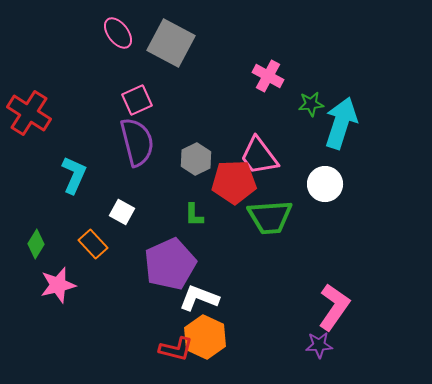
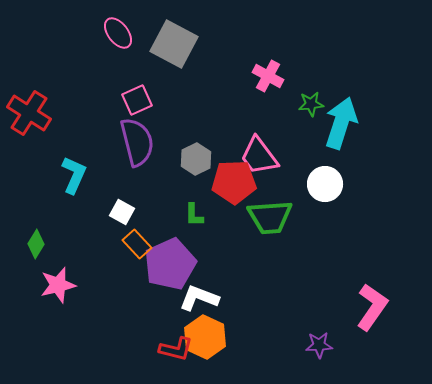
gray square: moved 3 px right, 1 px down
orange rectangle: moved 44 px right
pink L-shape: moved 38 px right
